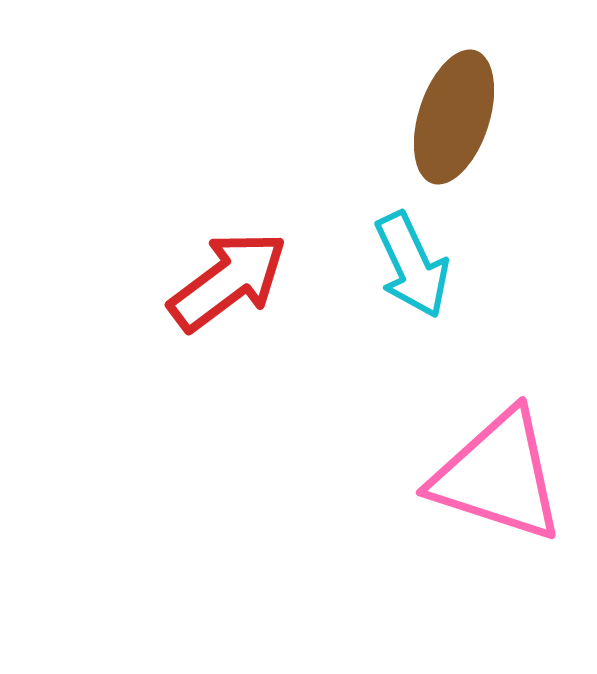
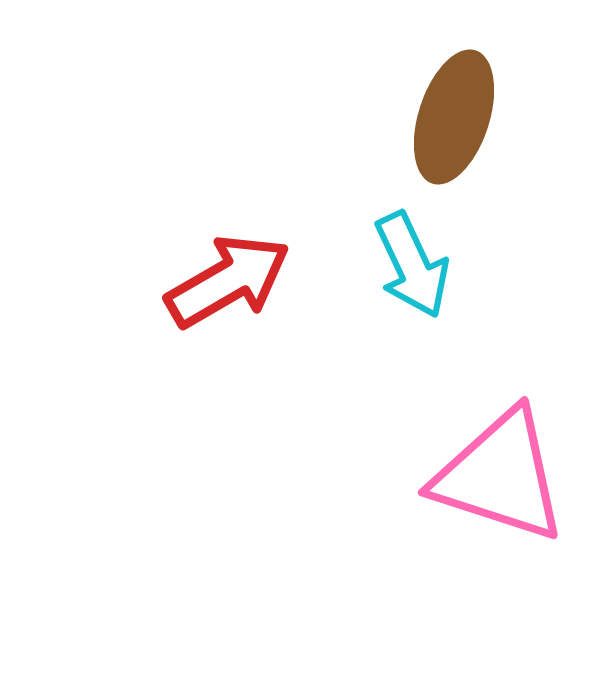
red arrow: rotated 7 degrees clockwise
pink triangle: moved 2 px right
